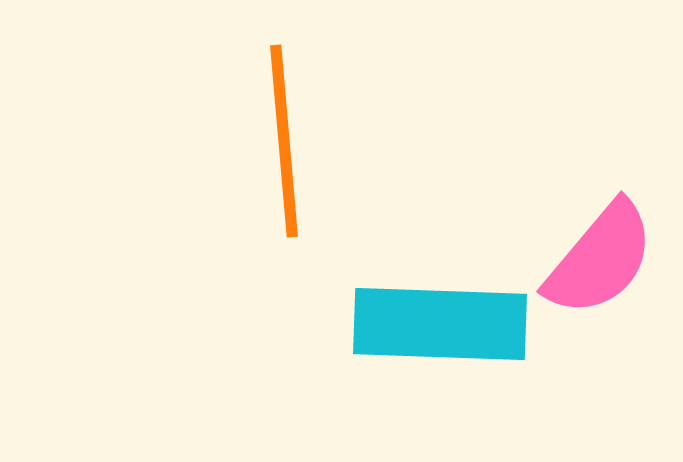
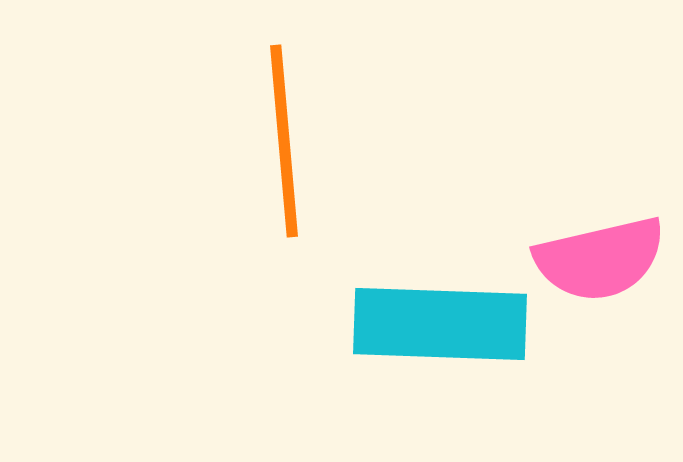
pink semicircle: rotated 37 degrees clockwise
